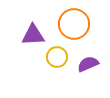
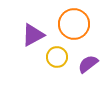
purple triangle: rotated 25 degrees counterclockwise
purple semicircle: rotated 15 degrees counterclockwise
